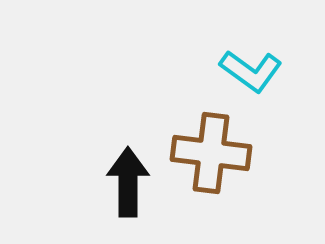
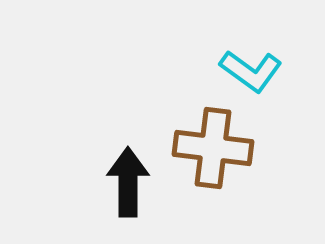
brown cross: moved 2 px right, 5 px up
